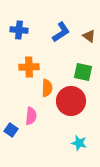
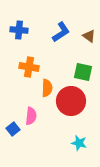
orange cross: rotated 12 degrees clockwise
blue square: moved 2 px right, 1 px up; rotated 16 degrees clockwise
